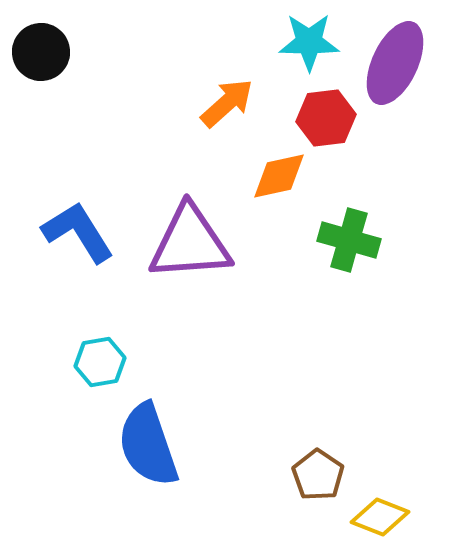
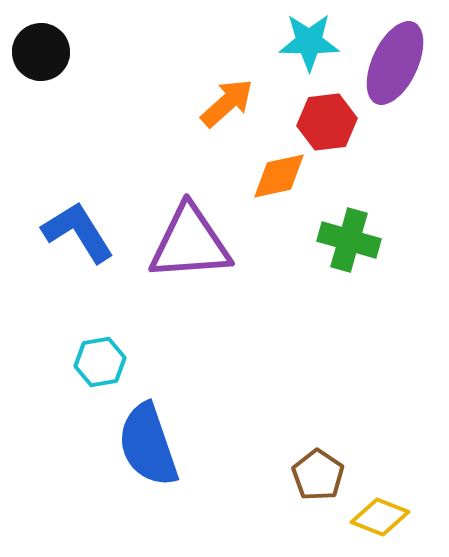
red hexagon: moved 1 px right, 4 px down
